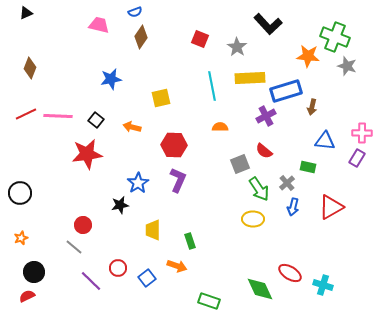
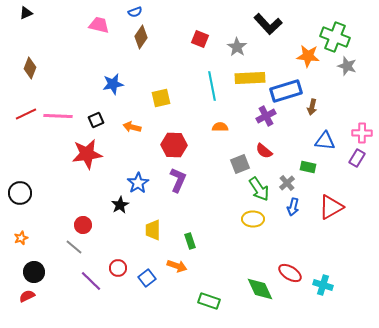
blue star at (111, 79): moved 2 px right, 5 px down
black square at (96, 120): rotated 28 degrees clockwise
black star at (120, 205): rotated 18 degrees counterclockwise
